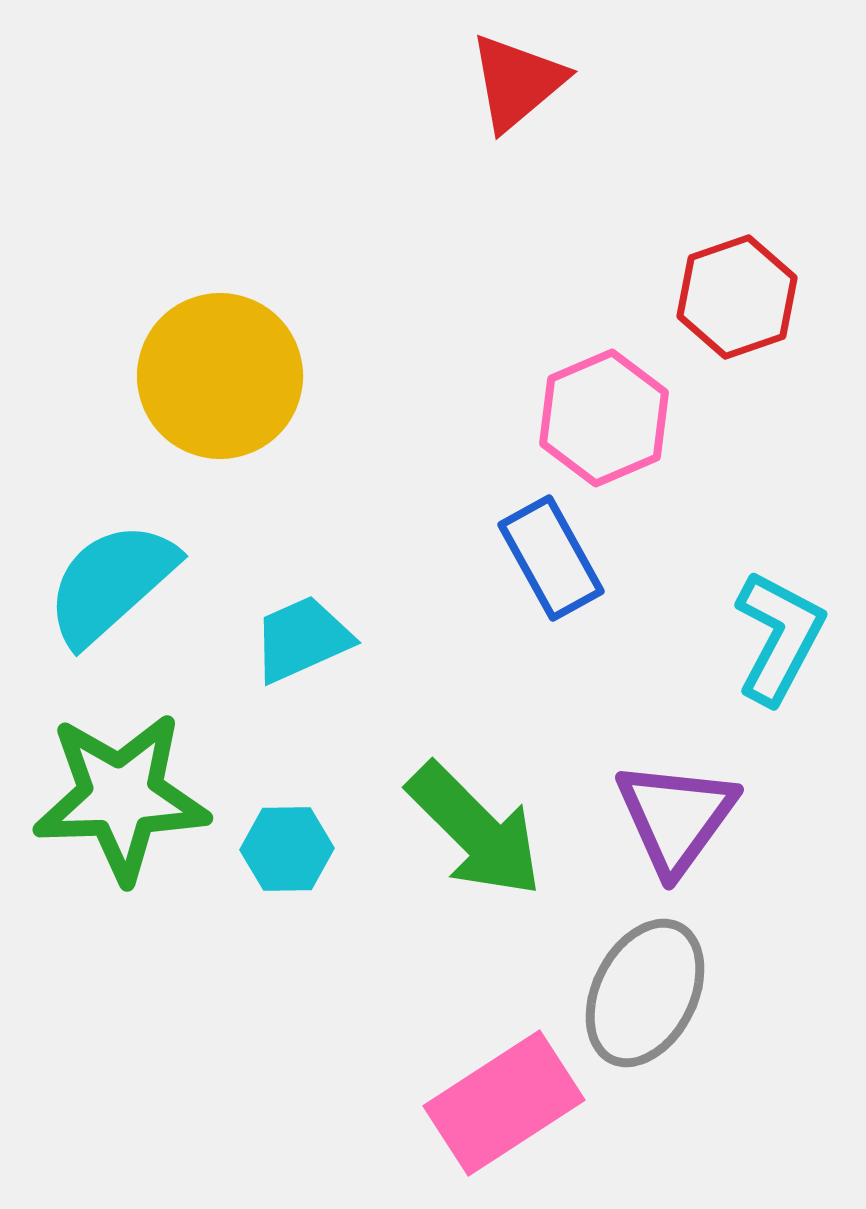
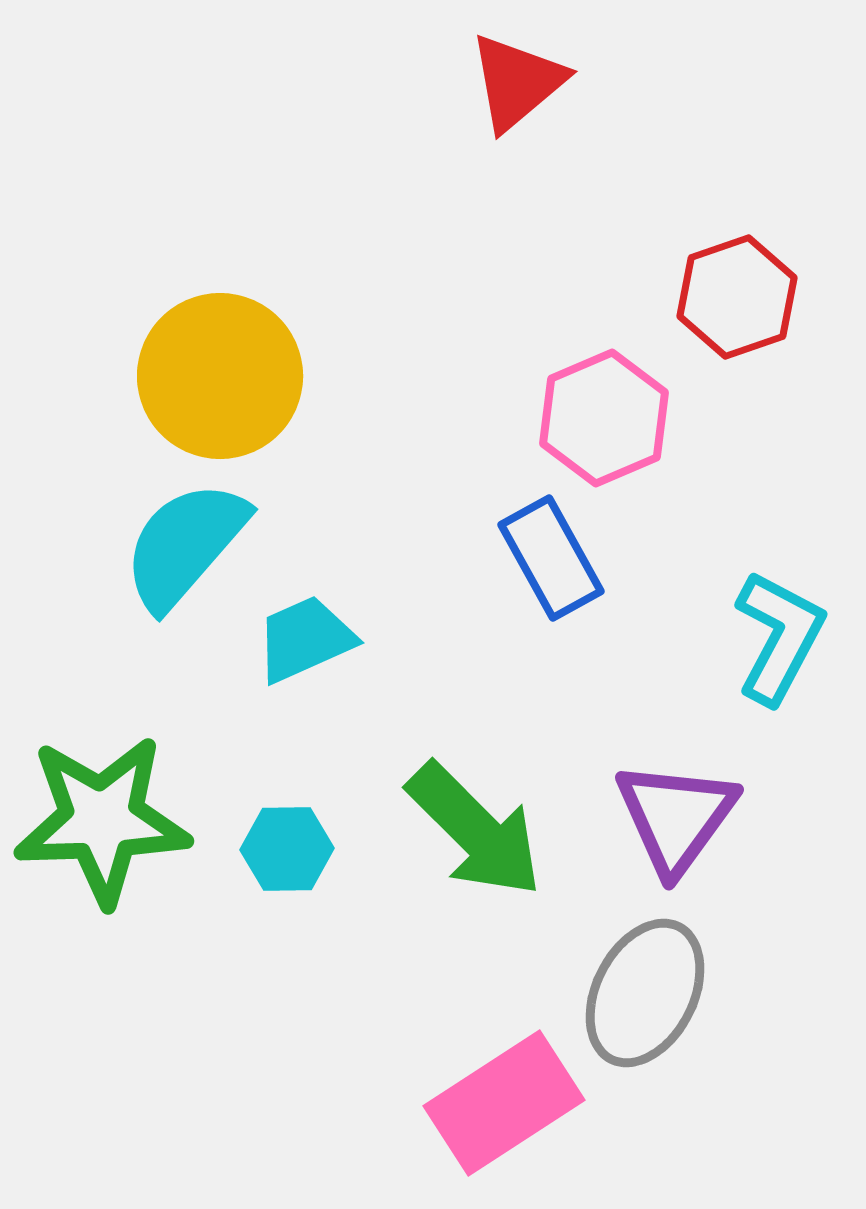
cyan semicircle: moved 74 px right, 38 px up; rotated 7 degrees counterclockwise
cyan trapezoid: moved 3 px right
green star: moved 19 px left, 23 px down
